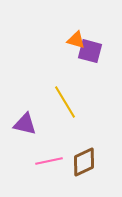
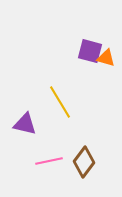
orange triangle: moved 30 px right, 18 px down
yellow line: moved 5 px left
brown diamond: rotated 28 degrees counterclockwise
